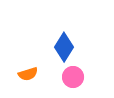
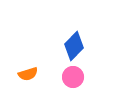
blue diamond: moved 10 px right, 1 px up; rotated 12 degrees clockwise
